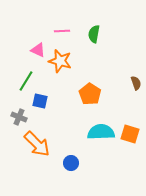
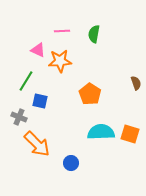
orange star: rotated 20 degrees counterclockwise
